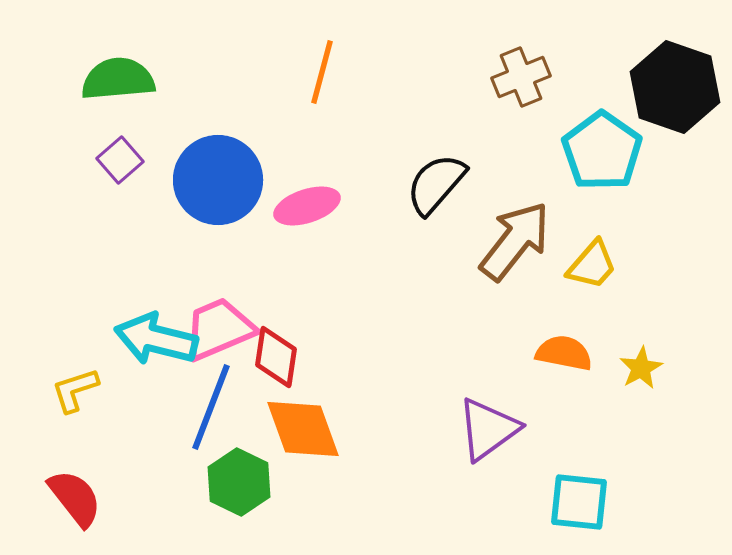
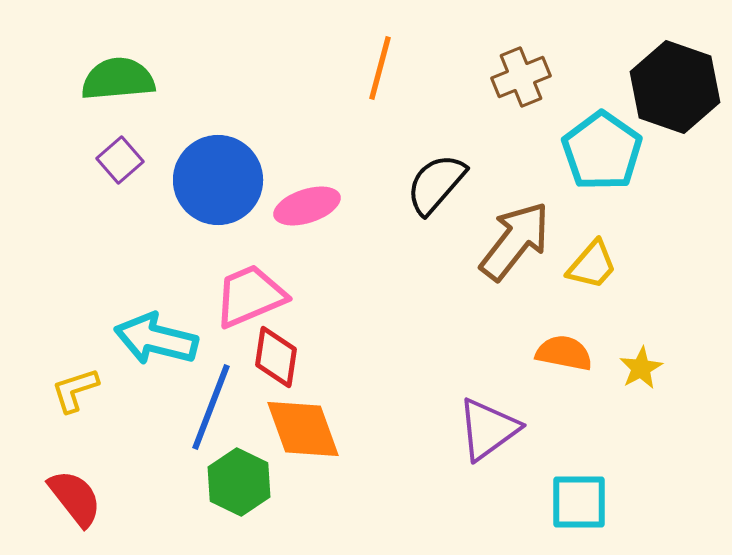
orange line: moved 58 px right, 4 px up
pink trapezoid: moved 31 px right, 33 px up
cyan square: rotated 6 degrees counterclockwise
